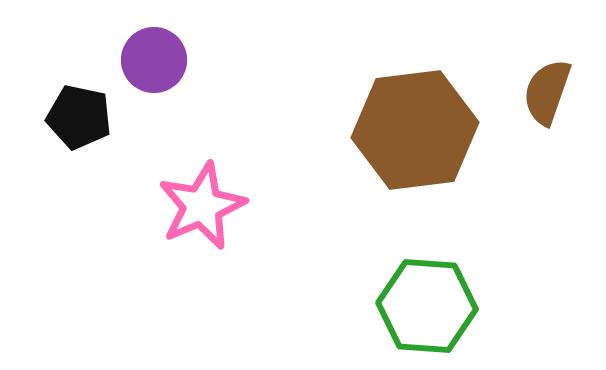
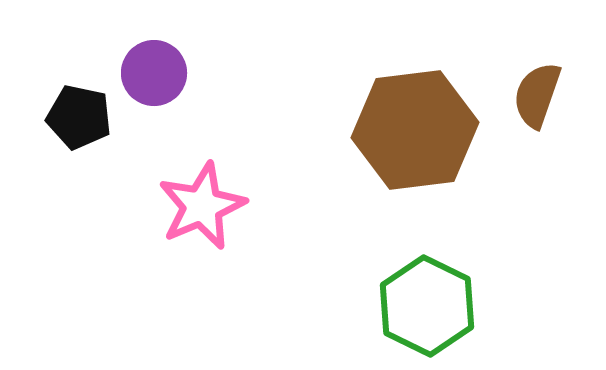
purple circle: moved 13 px down
brown semicircle: moved 10 px left, 3 px down
green hexagon: rotated 22 degrees clockwise
